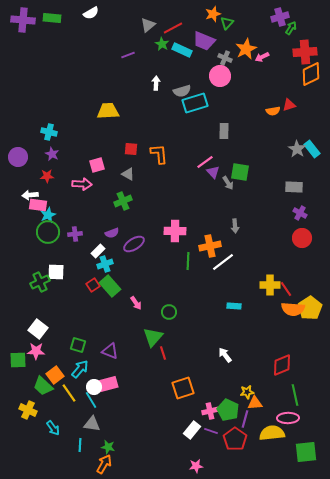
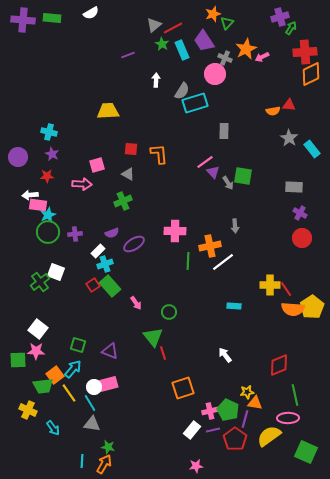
gray triangle at (148, 25): moved 6 px right
purple trapezoid at (204, 41): rotated 35 degrees clockwise
cyan rectangle at (182, 50): rotated 42 degrees clockwise
pink circle at (220, 76): moved 5 px left, 2 px up
white arrow at (156, 83): moved 3 px up
gray semicircle at (182, 91): rotated 42 degrees counterclockwise
red triangle at (289, 105): rotated 24 degrees clockwise
gray star at (297, 149): moved 8 px left, 11 px up
green square at (240, 172): moved 3 px right, 4 px down
white square at (56, 272): rotated 18 degrees clockwise
green cross at (40, 282): rotated 12 degrees counterclockwise
yellow pentagon at (310, 308): moved 2 px right, 1 px up
green triangle at (153, 337): rotated 20 degrees counterclockwise
red diamond at (282, 365): moved 3 px left
cyan arrow at (80, 369): moved 7 px left
green trapezoid at (43, 386): rotated 50 degrees counterclockwise
cyan line at (91, 400): moved 1 px left, 3 px down
orange triangle at (255, 403): rotated 14 degrees clockwise
purple line at (211, 431): moved 2 px right, 1 px up; rotated 32 degrees counterclockwise
yellow semicircle at (272, 433): moved 3 px left, 3 px down; rotated 30 degrees counterclockwise
cyan line at (80, 445): moved 2 px right, 16 px down
green square at (306, 452): rotated 30 degrees clockwise
